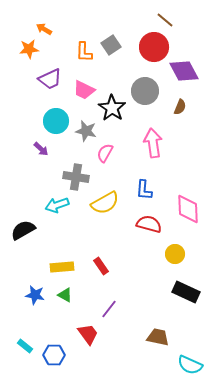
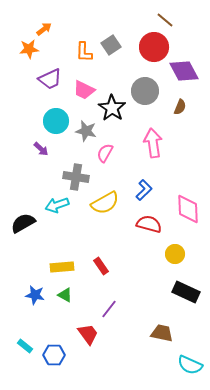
orange arrow: rotated 112 degrees clockwise
blue L-shape: rotated 140 degrees counterclockwise
black semicircle: moved 7 px up
brown trapezoid: moved 4 px right, 4 px up
